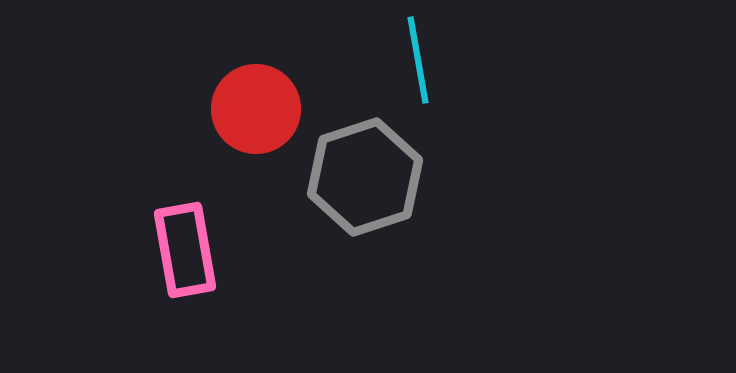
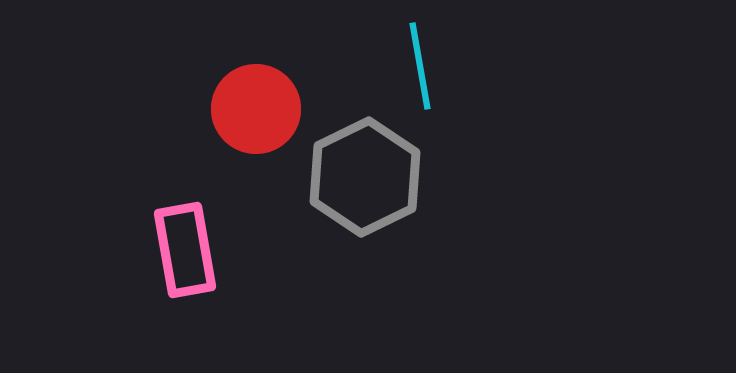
cyan line: moved 2 px right, 6 px down
gray hexagon: rotated 8 degrees counterclockwise
